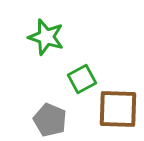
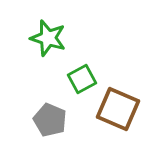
green star: moved 2 px right, 1 px down
brown square: rotated 21 degrees clockwise
